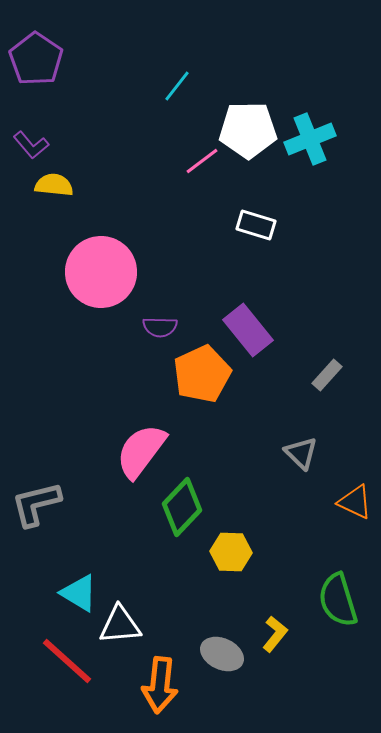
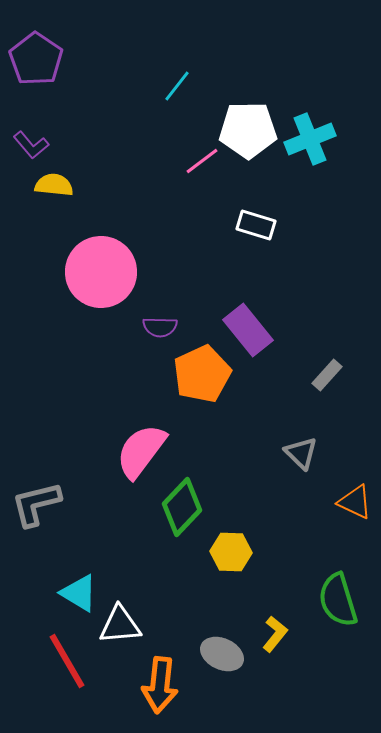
red line: rotated 18 degrees clockwise
